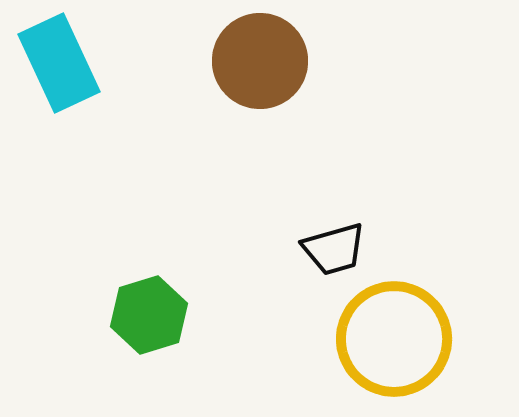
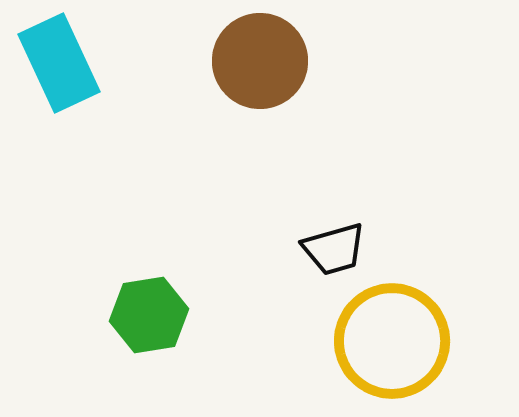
green hexagon: rotated 8 degrees clockwise
yellow circle: moved 2 px left, 2 px down
